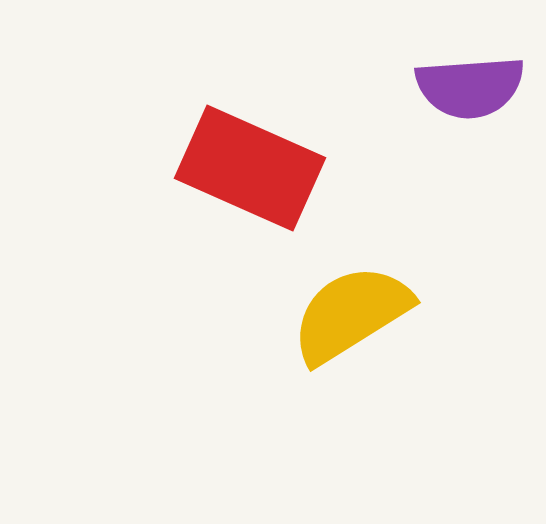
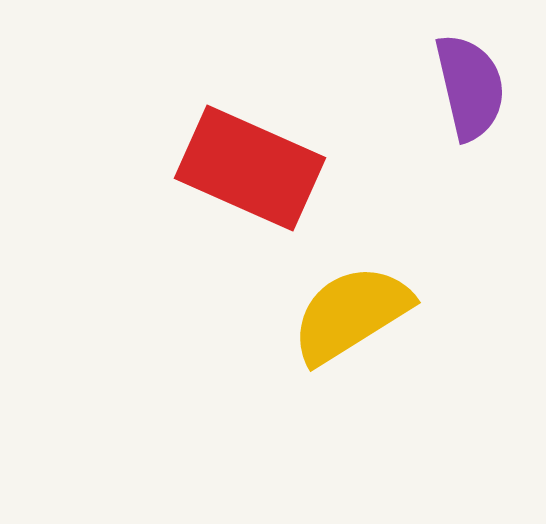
purple semicircle: rotated 99 degrees counterclockwise
